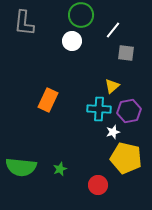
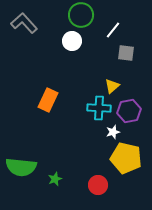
gray L-shape: rotated 132 degrees clockwise
cyan cross: moved 1 px up
green star: moved 5 px left, 10 px down
